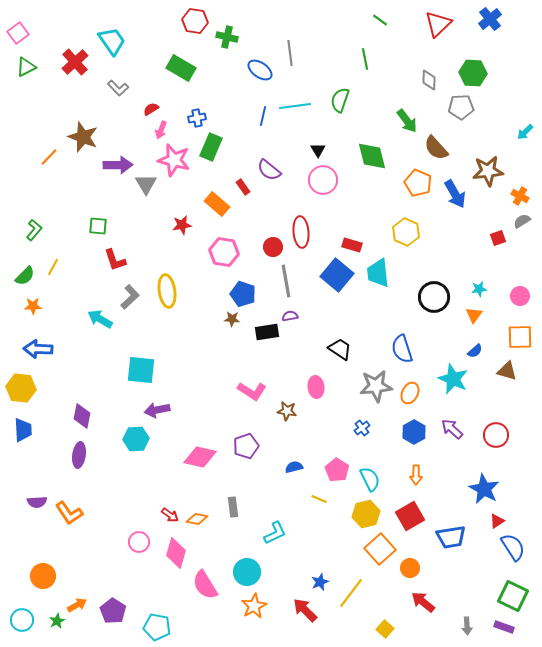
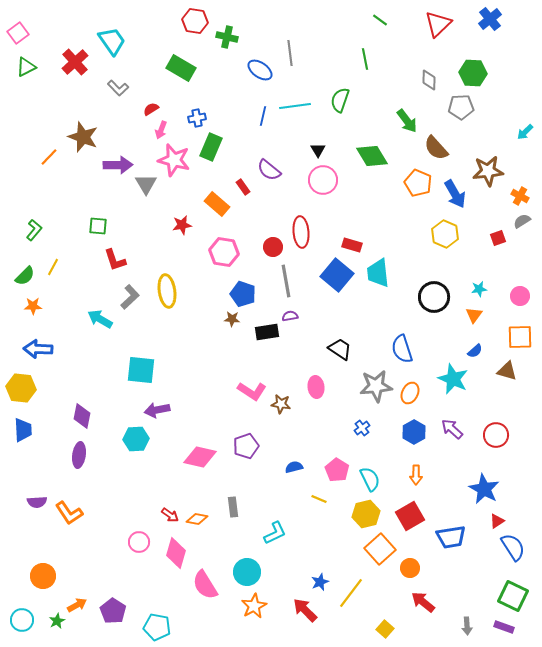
green diamond at (372, 156): rotated 16 degrees counterclockwise
yellow hexagon at (406, 232): moved 39 px right, 2 px down
brown star at (287, 411): moved 6 px left, 7 px up
